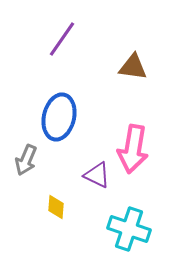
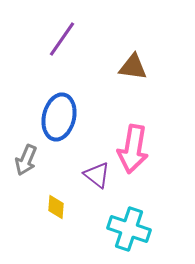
purple triangle: rotated 12 degrees clockwise
